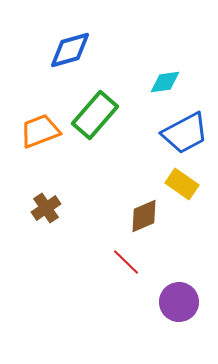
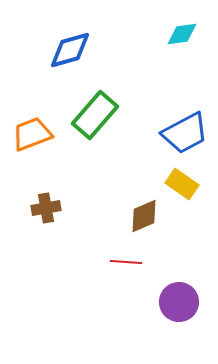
cyan diamond: moved 17 px right, 48 px up
orange trapezoid: moved 8 px left, 3 px down
brown cross: rotated 24 degrees clockwise
red line: rotated 40 degrees counterclockwise
